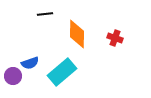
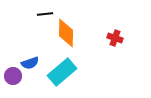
orange diamond: moved 11 px left, 1 px up
